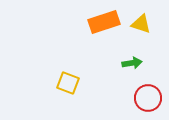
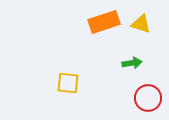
yellow square: rotated 15 degrees counterclockwise
